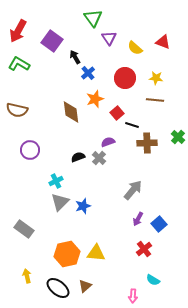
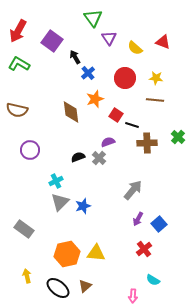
red square: moved 1 px left, 2 px down; rotated 16 degrees counterclockwise
